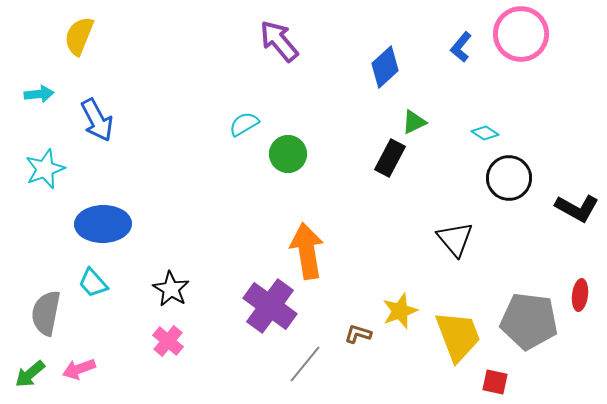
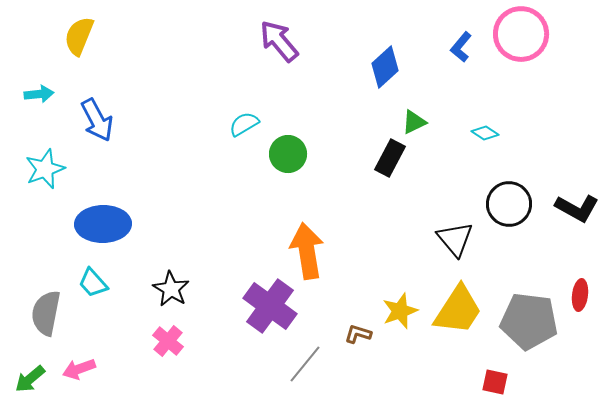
black circle: moved 26 px down
yellow trapezoid: moved 26 px up; rotated 54 degrees clockwise
green arrow: moved 5 px down
